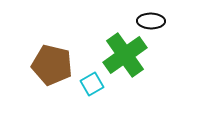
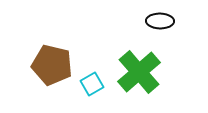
black ellipse: moved 9 px right
green cross: moved 14 px right, 17 px down; rotated 6 degrees counterclockwise
